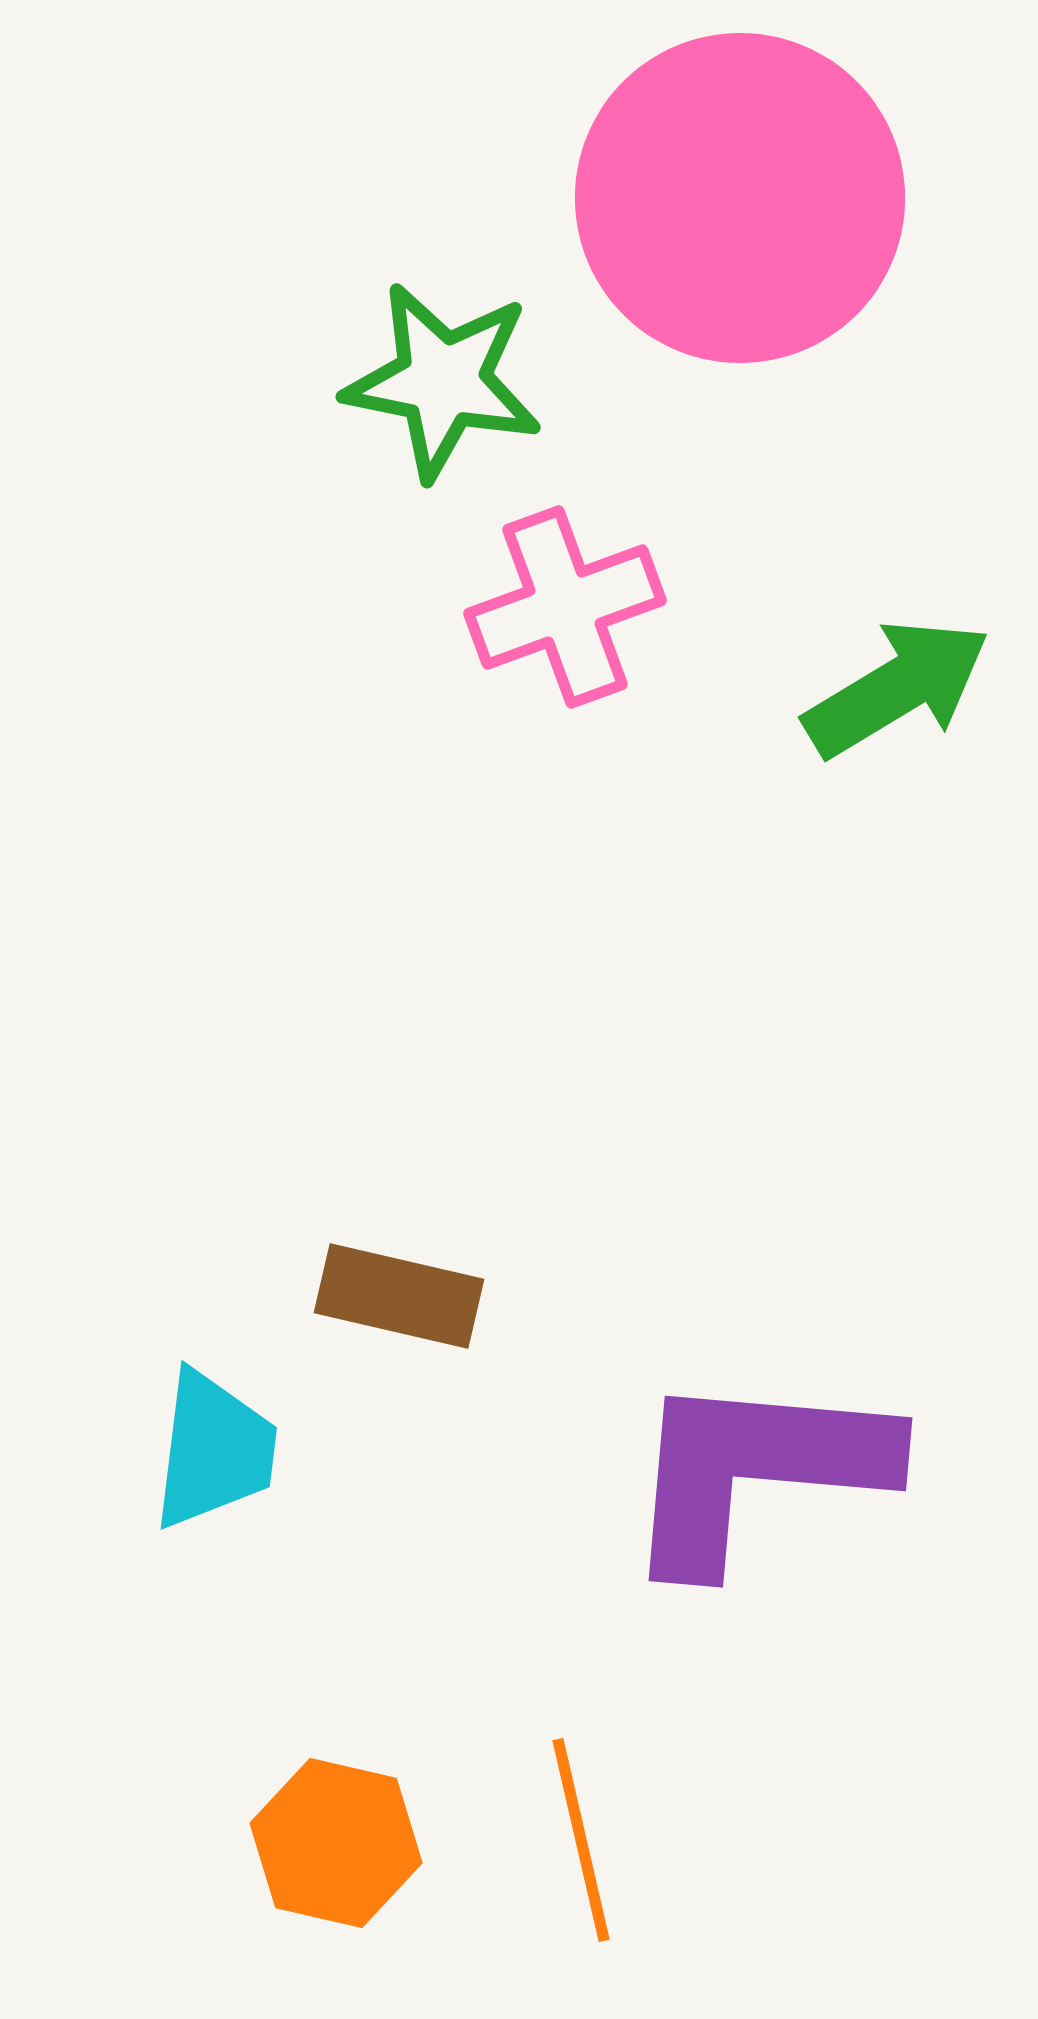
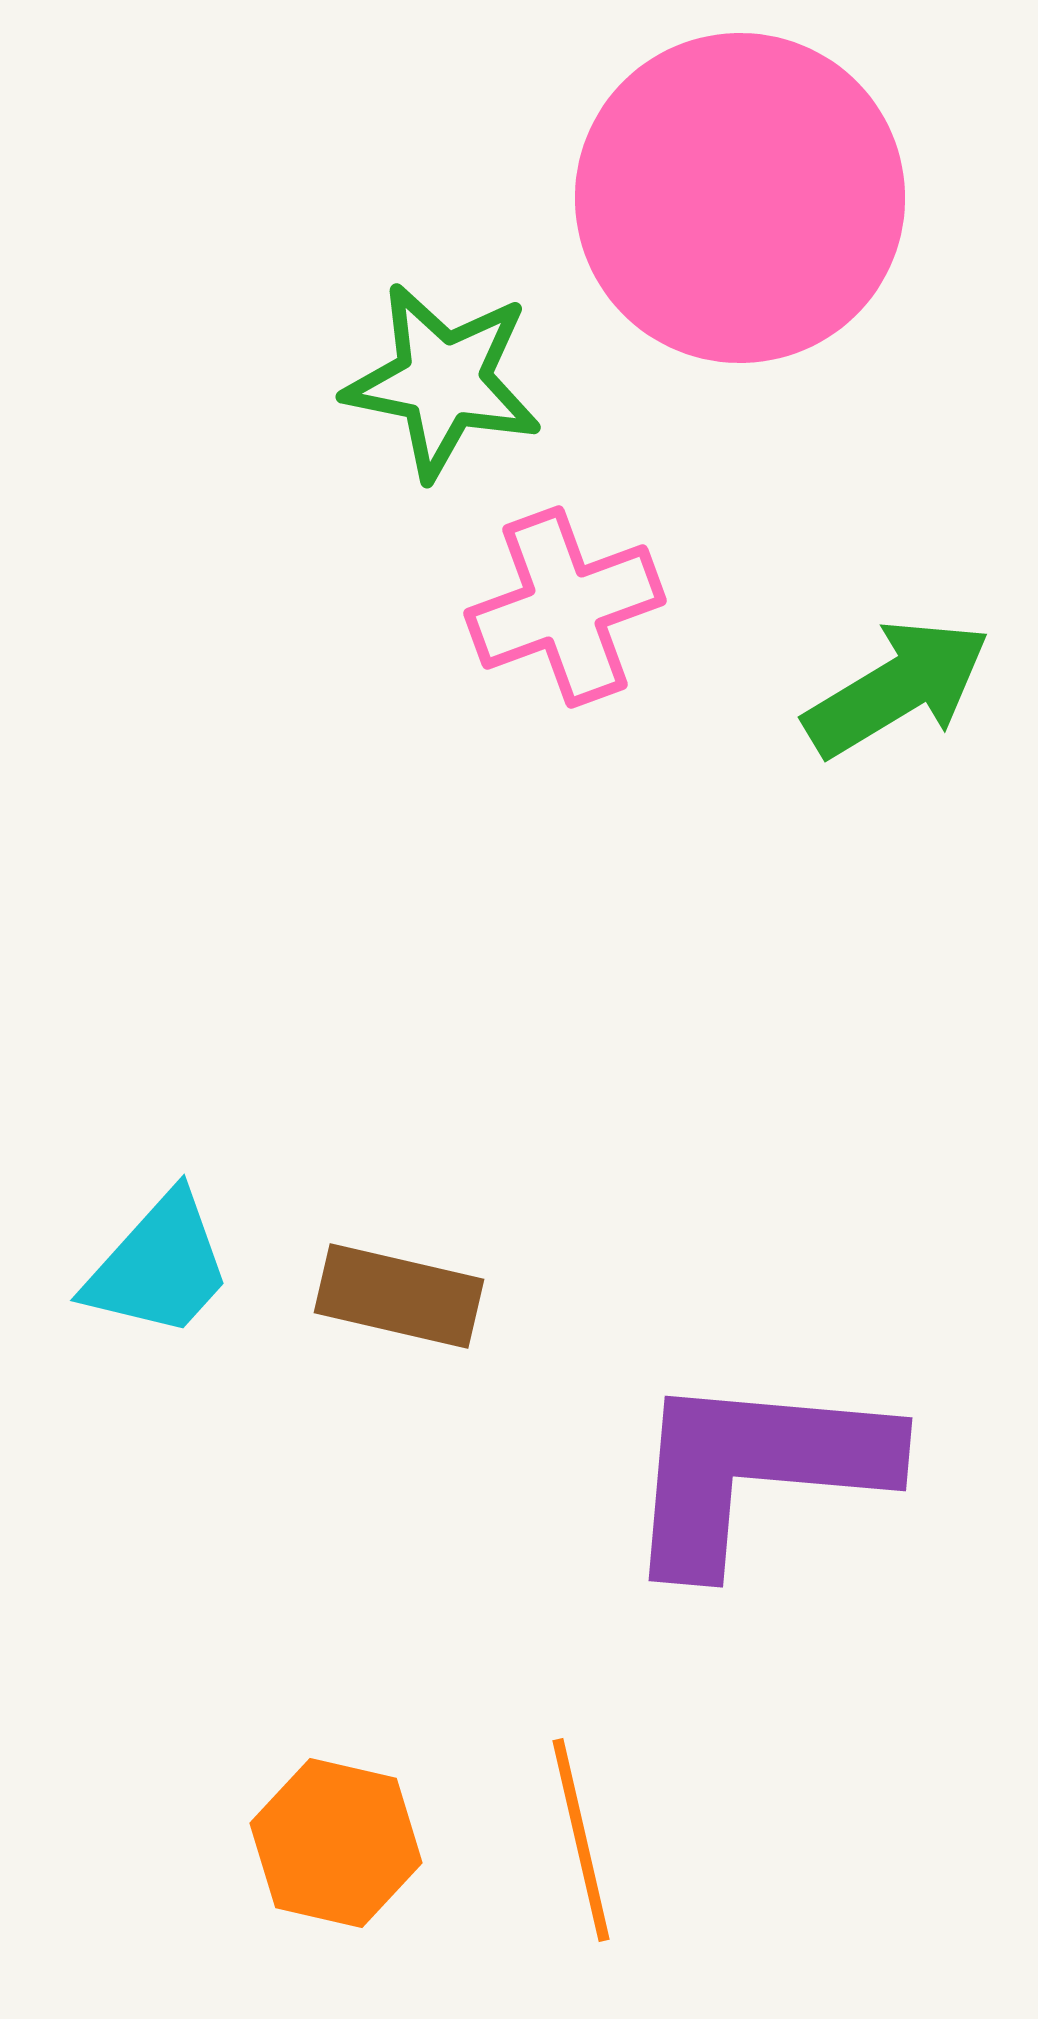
cyan trapezoid: moved 55 px left, 184 px up; rotated 35 degrees clockwise
